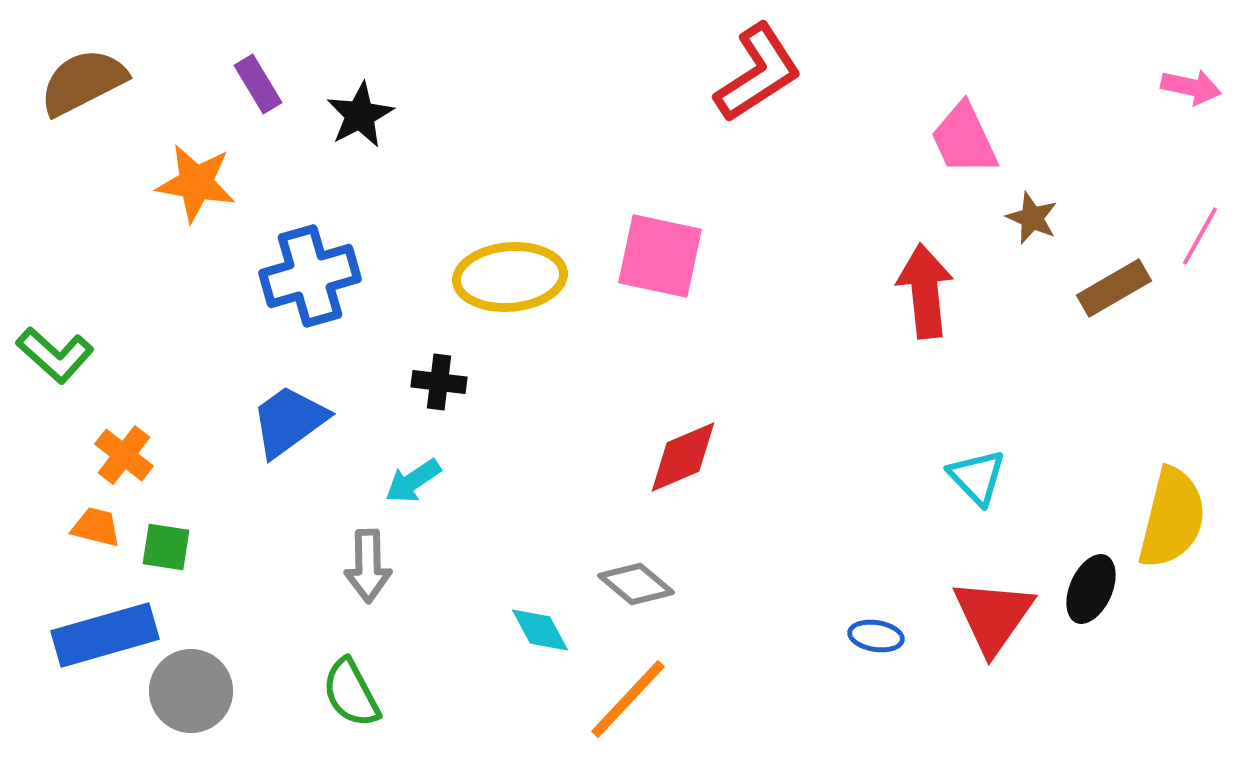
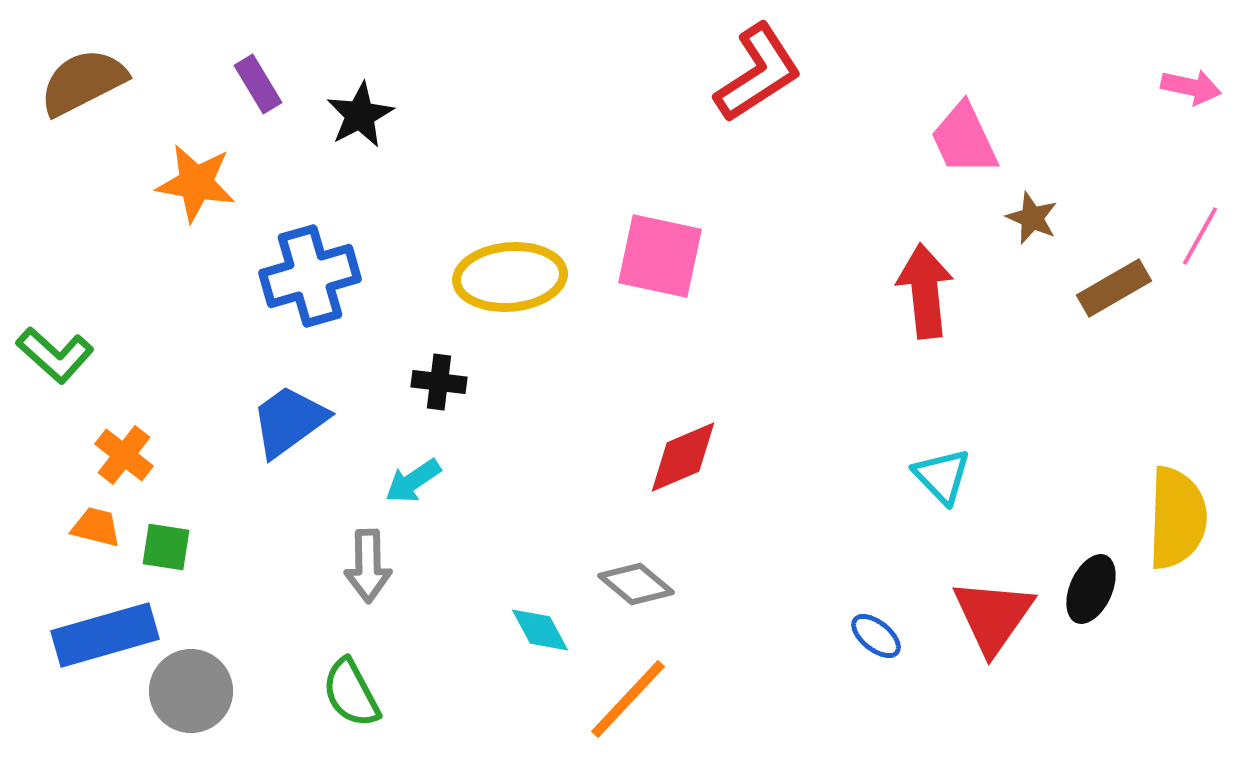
cyan triangle: moved 35 px left, 1 px up
yellow semicircle: moved 5 px right; rotated 12 degrees counterclockwise
blue ellipse: rotated 30 degrees clockwise
